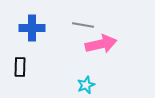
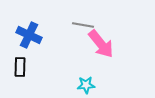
blue cross: moved 3 px left, 7 px down; rotated 25 degrees clockwise
pink arrow: rotated 64 degrees clockwise
cyan star: rotated 18 degrees clockwise
